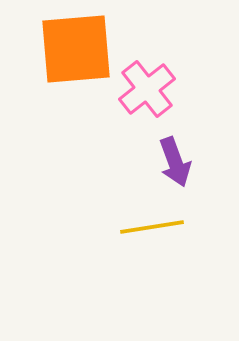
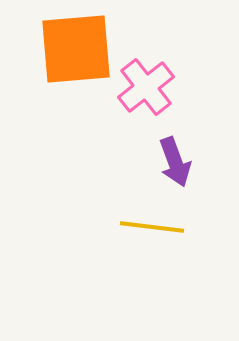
pink cross: moved 1 px left, 2 px up
yellow line: rotated 16 degrees clockwise
